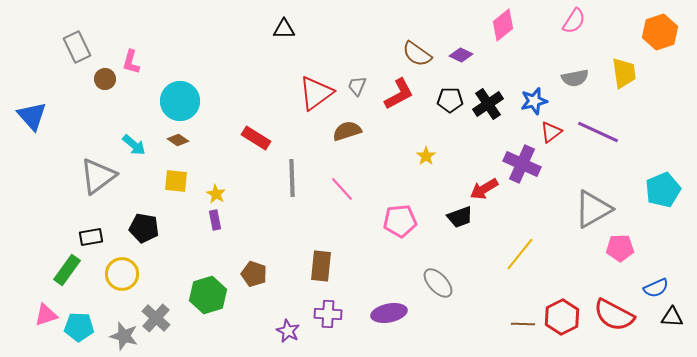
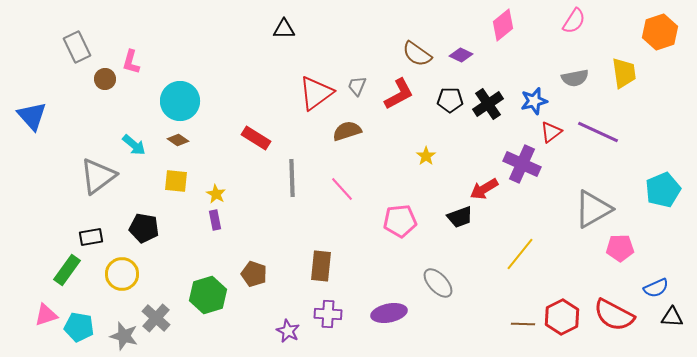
cyan pentagon at (79, 327): rotated 8 degrees clockwise
